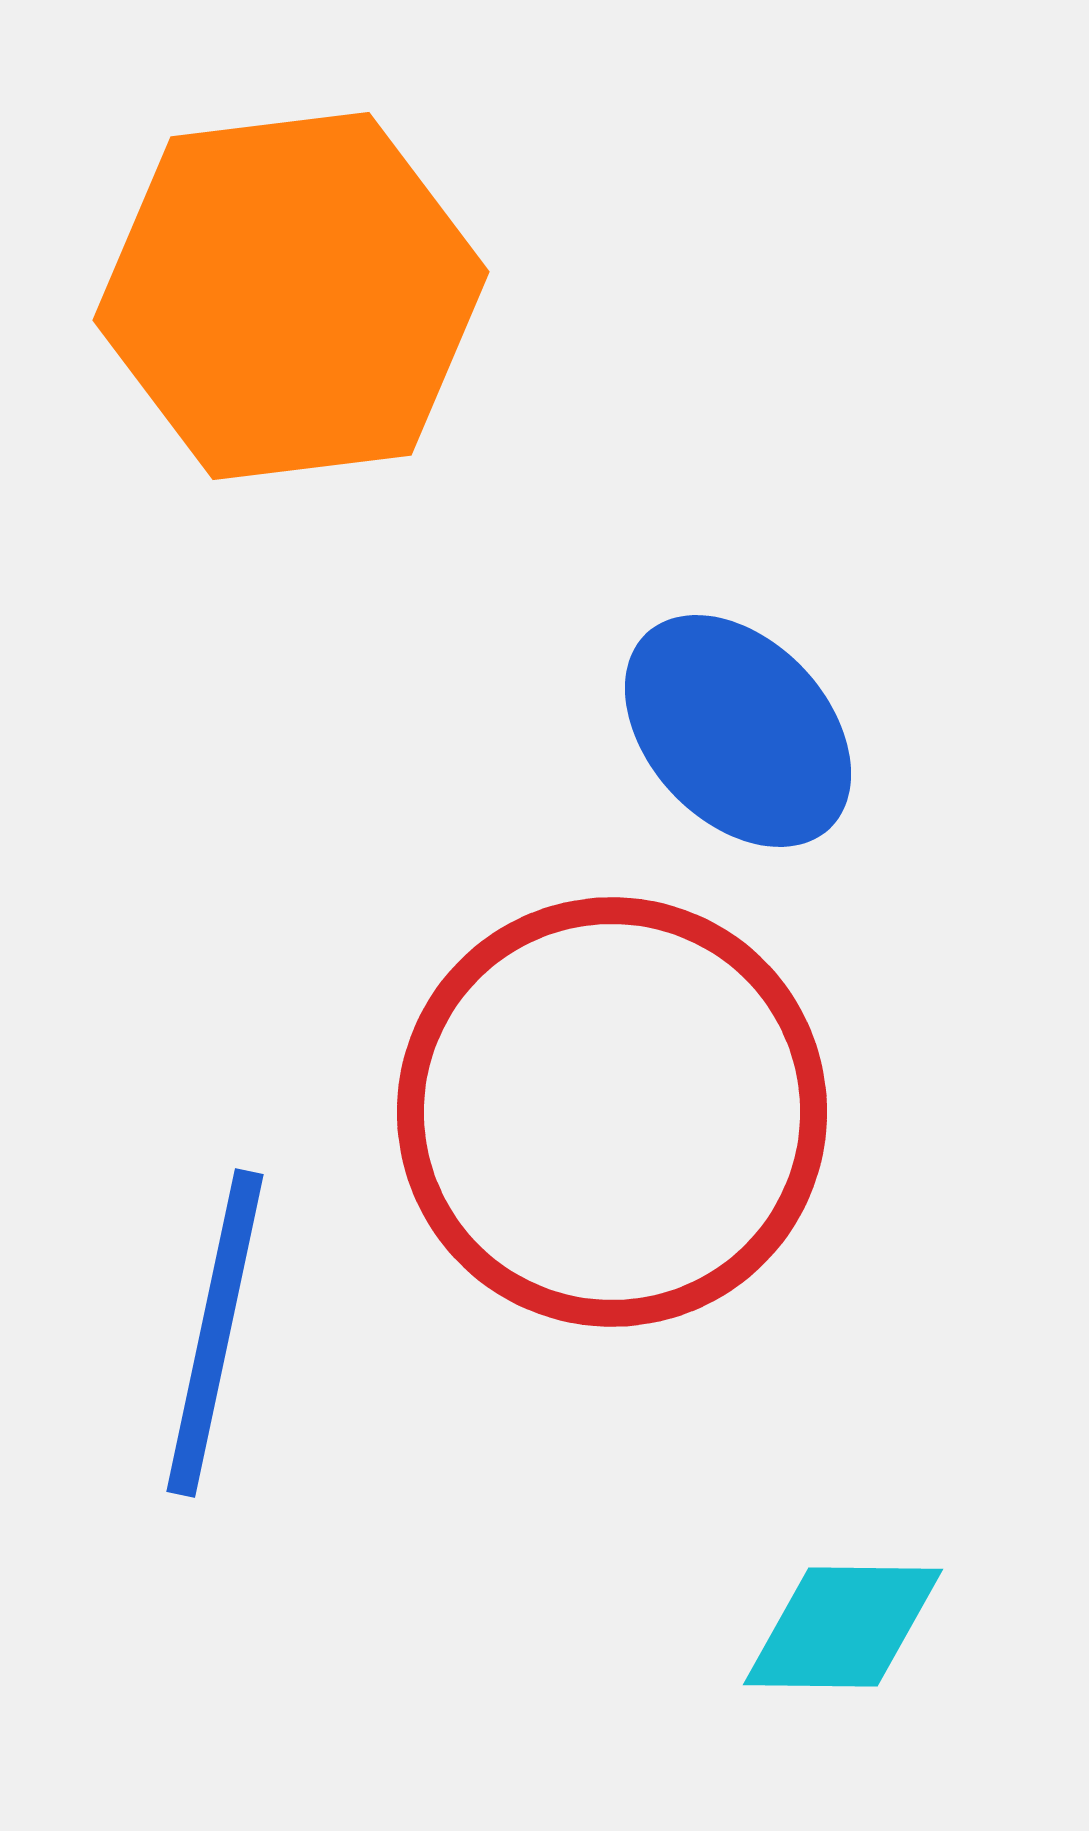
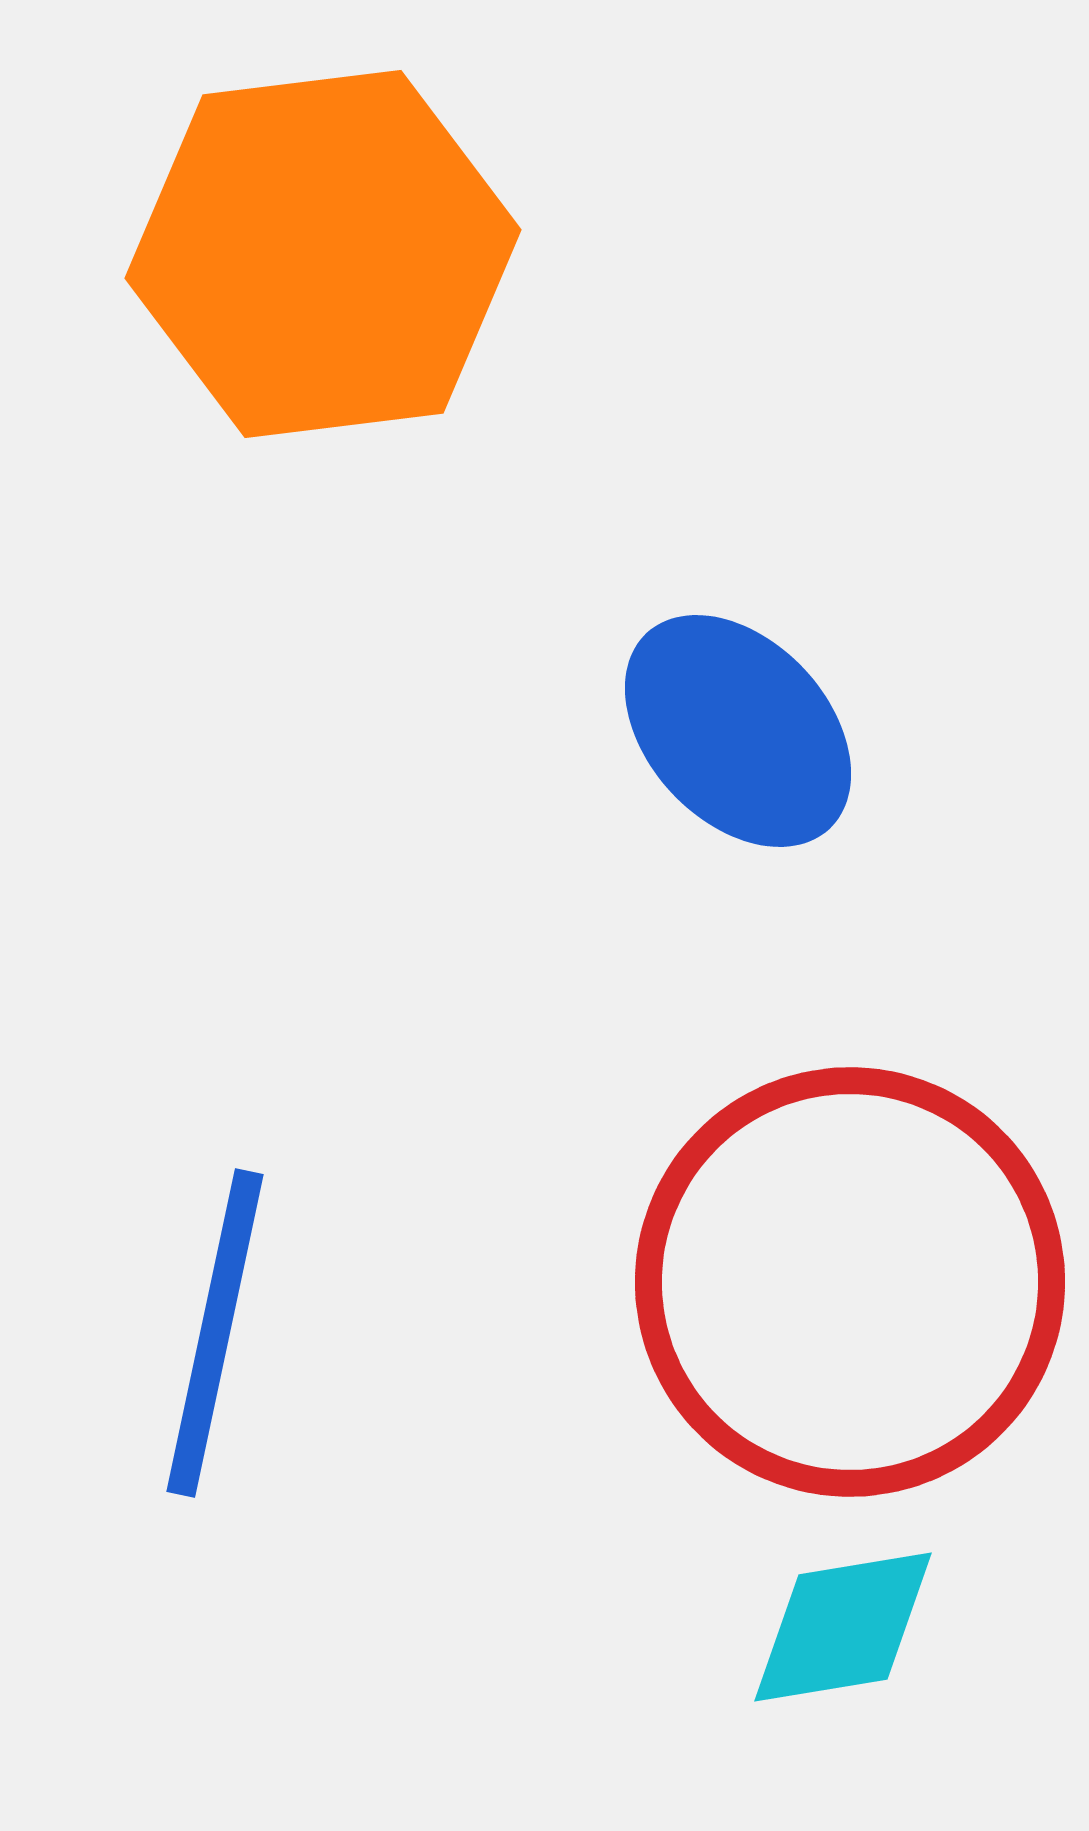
orange hexagon: moved 32 px right, 42 px up
red circle: moved 238 px right, 170 px down
cyan diamond: rotated 10 degrees counterclockwise
